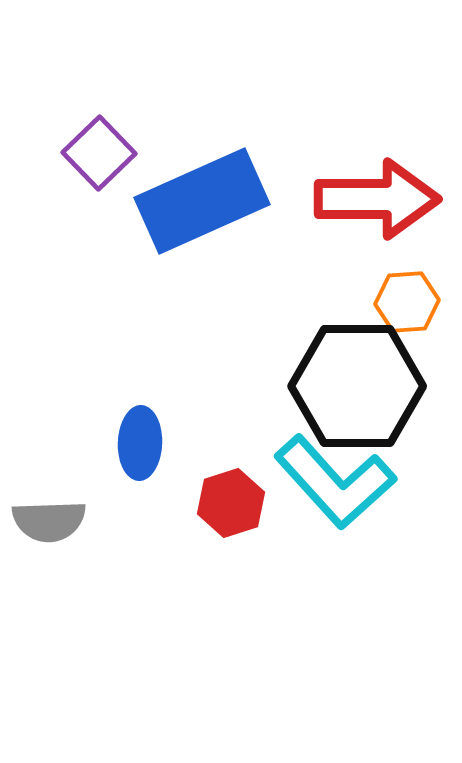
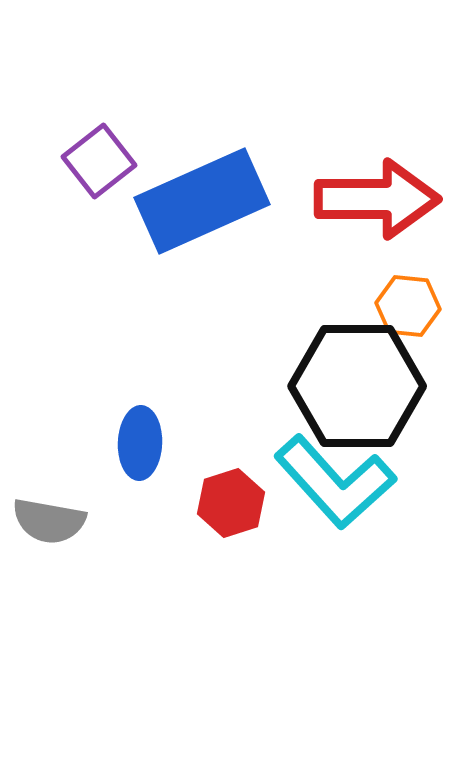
purple square: moved 8 px down; rotated 6 degrees clockwise
orange hexagon: moved 1 px right, 4 px down; rotated 10 degrees clockwise
gray semicircle: rotated 12 degrees clockwise
